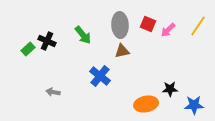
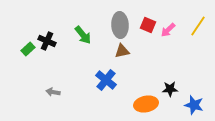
red square: moved 1 px down
blue cross: moved 6 px right, 4 px down
blue star: rotated 18 degrees clockwise
